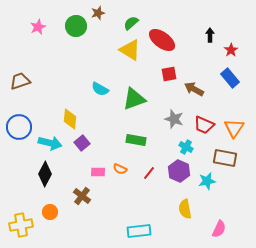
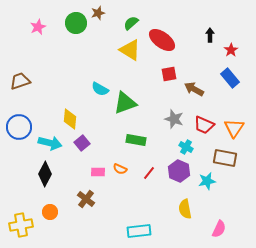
green circle: moved 3 px up
green triangle: moved 9 px left, 4 px down
brown cross: moved 4 px right, 3 px down
